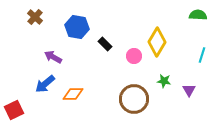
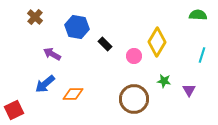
purple arrow: moved 1 px left, 3 px up
